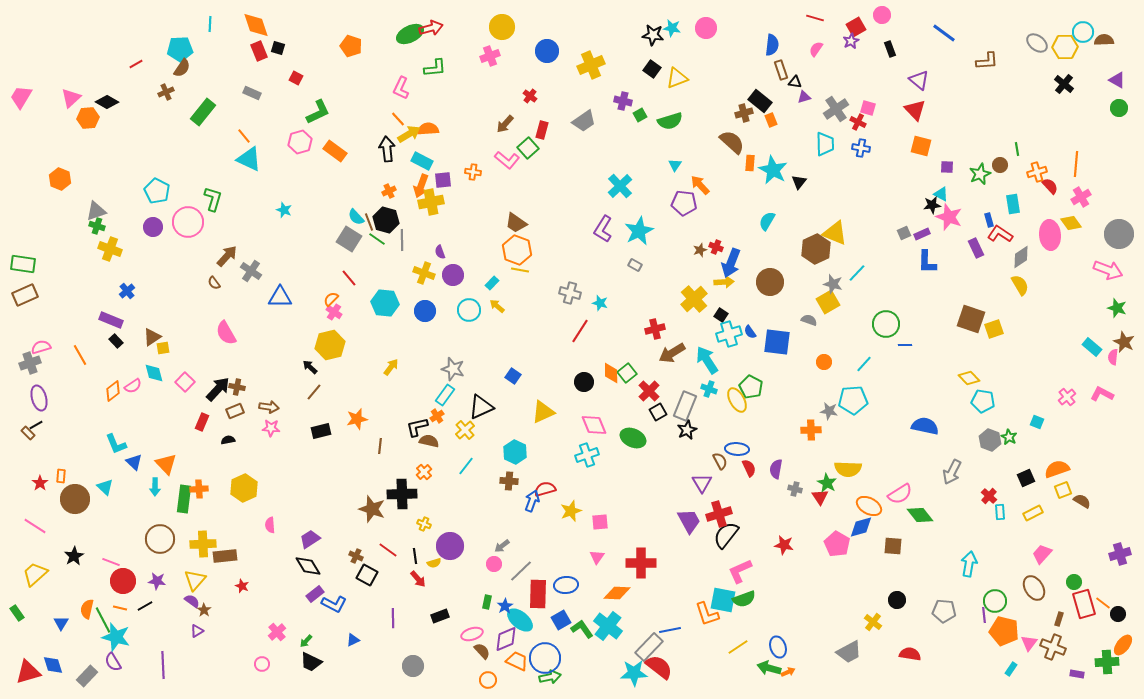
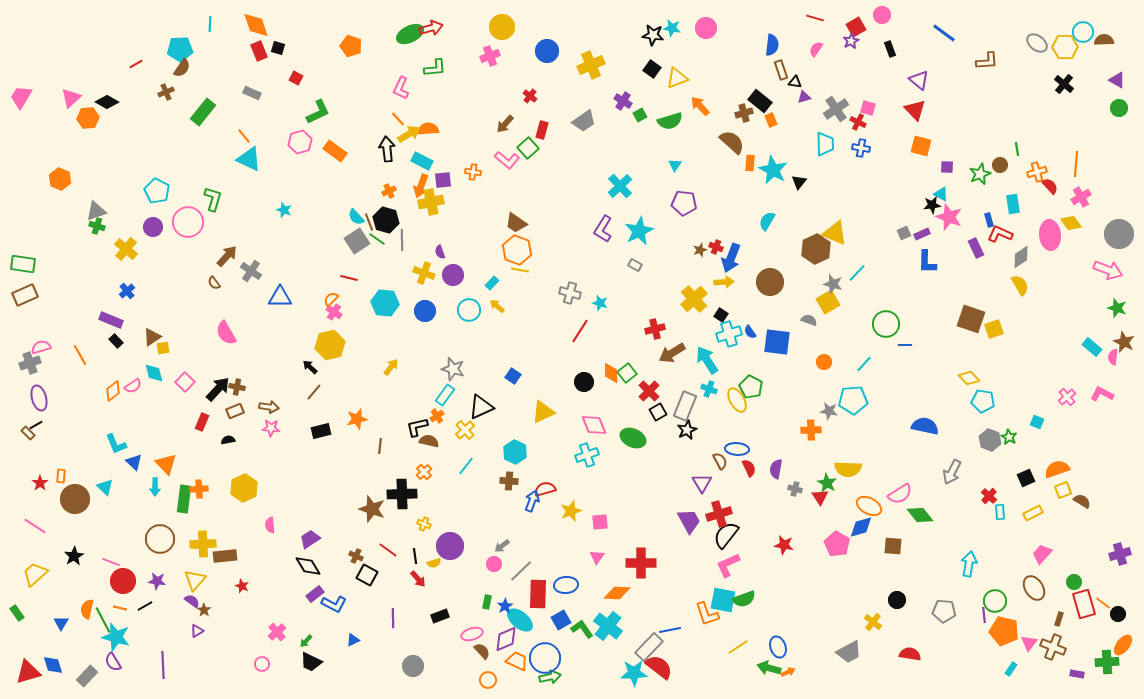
purple cross at (623, 101): rotated 18 degrees clockwise
orange arrow at (700, 185): moved 79 px up
red L-shape at (1000, 234): rotated 10 degrees counterclockwise
gray square at (349, 239): moved 8 px right, 2 px down; rotated 25 degrees clockwise
yellow cross at (110, 249): moved 16 px right; rotated 20 degrees clockwise
blue arrow at (731, 263): moved 5 px up
red line at (349, 278): rotated 36 degrees counterclockwise
pink L-shape at (740, 571): moved 12 px left, 6 px up
